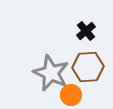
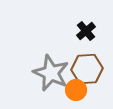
brown hexagon: moved 1 px left, 2 px down
orange circle: moved 5 px right, 5 px up
